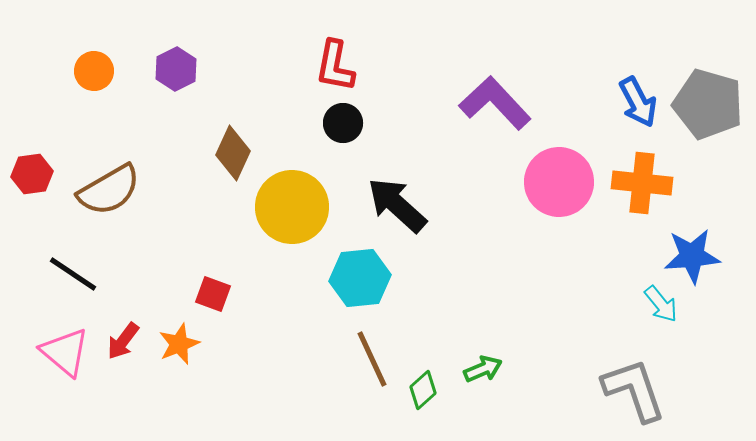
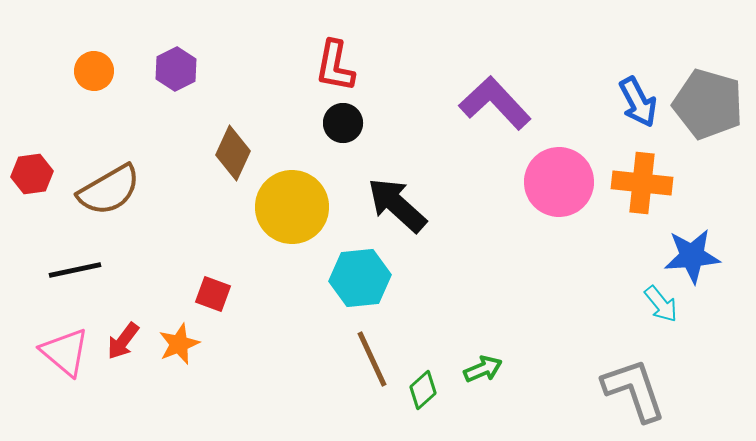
black line: moved 2 px right, 4 px up; rotated 46 degrees counterclockwise
